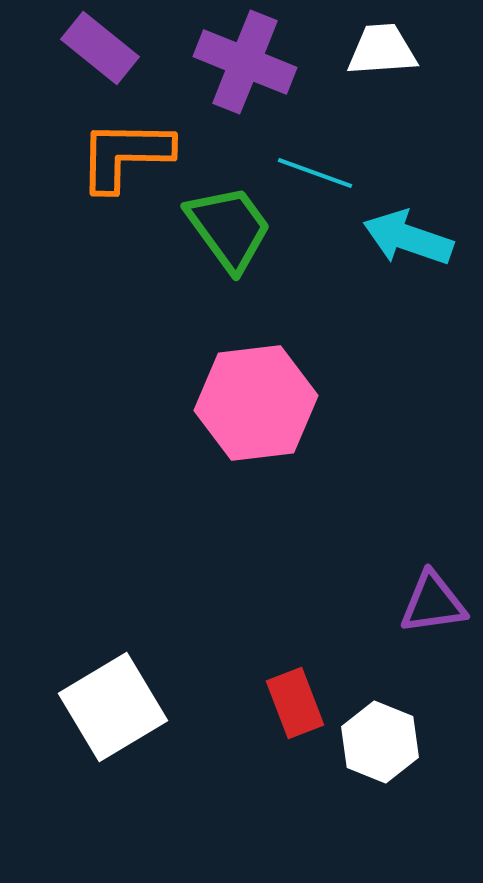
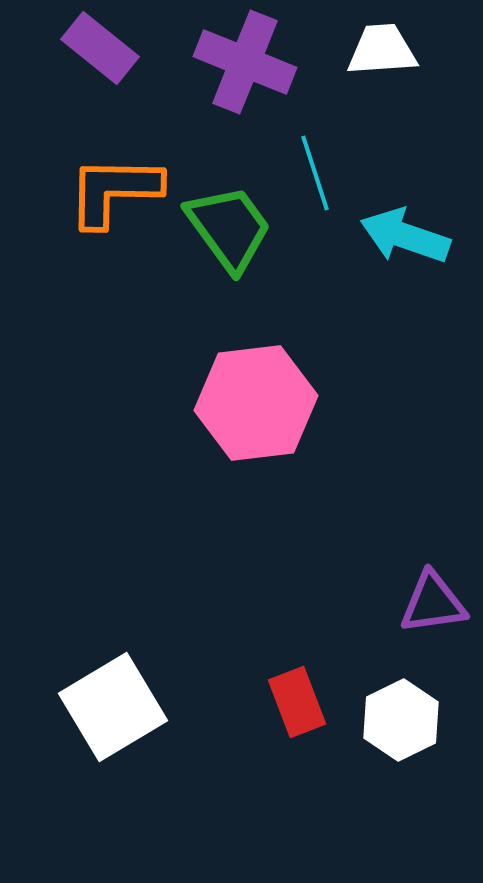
orange L-shape: moved 11 px left, 36 px down
cyan line: rotated 52 degrees clockwise
cyan arrow: moved 3 px left, 2 px up
red rectangle: moved 2 px right, 1 px up
white hexagon: moved 21 px right, 22 px up; rotated 12 degrees clockwise
